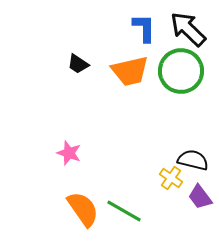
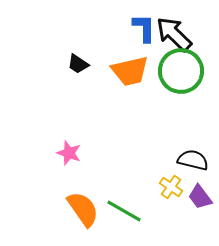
black arrow: moved 14 px left, 5 px down
yellow cross: moved 9 px down
